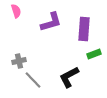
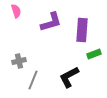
purple rectangle: moved 2 px left, 1 px down
gray line: rotated 66 degrees clockwise
